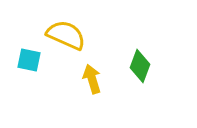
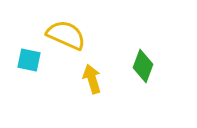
green diamond: moved 3 px right
